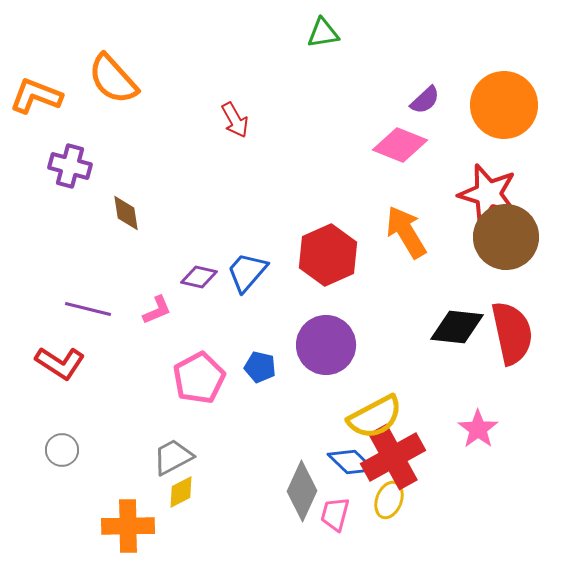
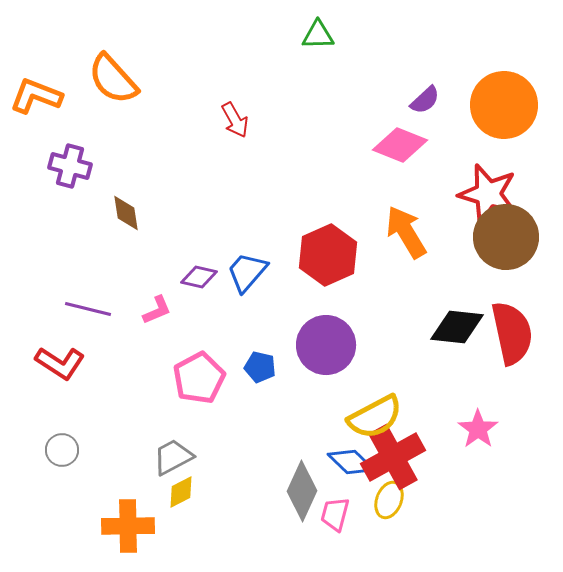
green triangle: moved 5 px left, 2 px down; rotated 8 degrees clockwise
